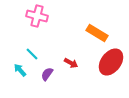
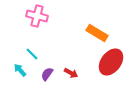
red arrow: moved 10 px down
